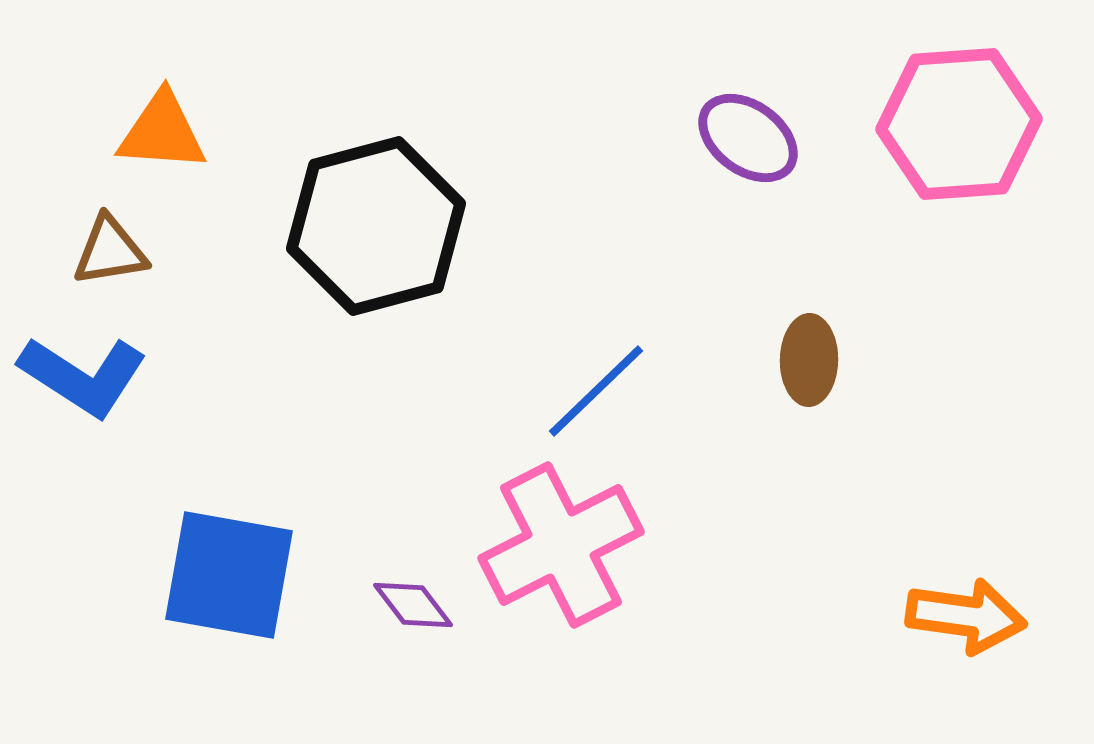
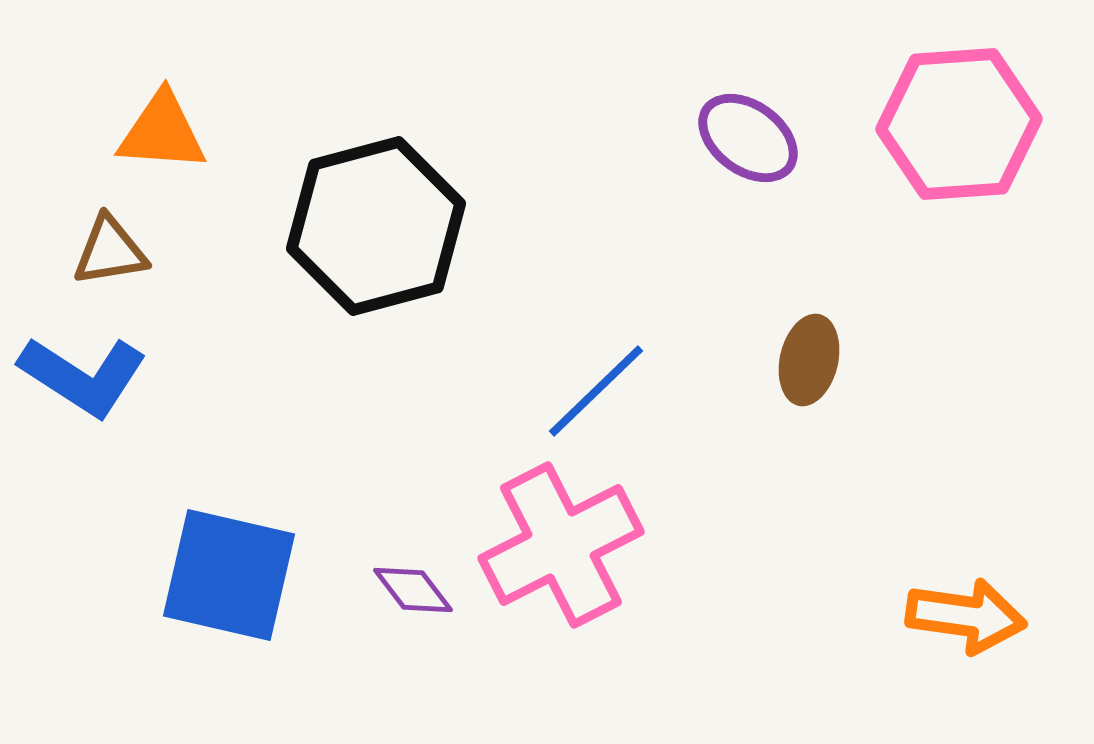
brown ellipse: rotated 12 degrees clockwise
blue square: rotated 3 degrees clockwise
purple diamond: moved 15 px up
